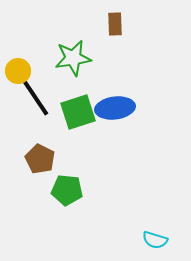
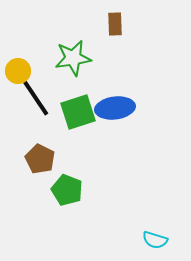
green pentagon: rotated 16 degrees clockwise
